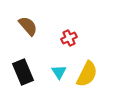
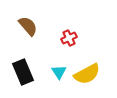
yellow semicircle: rotated 36 degrees clockwise
